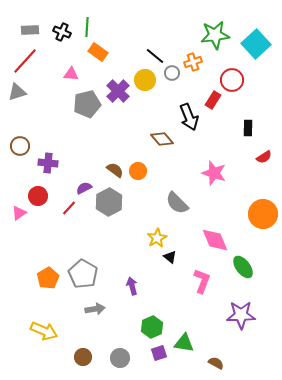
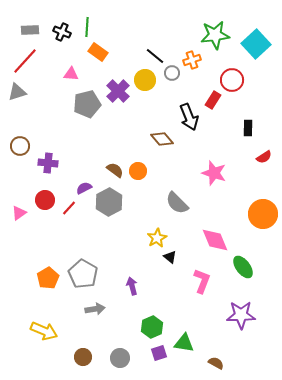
orange cross at (193, 62): moved 1 px left, 2 px up
red circle at (38, 196): moved 7 px right, 4 px down
